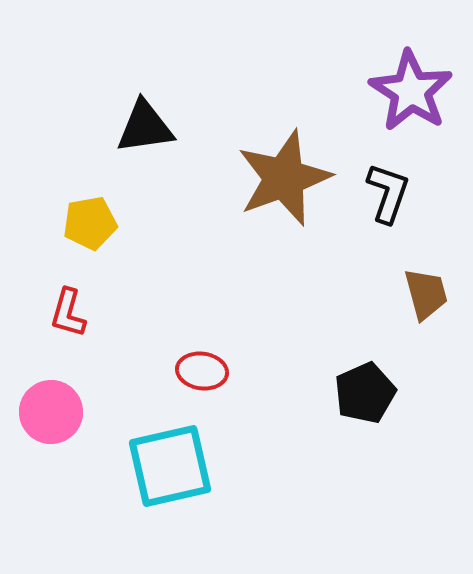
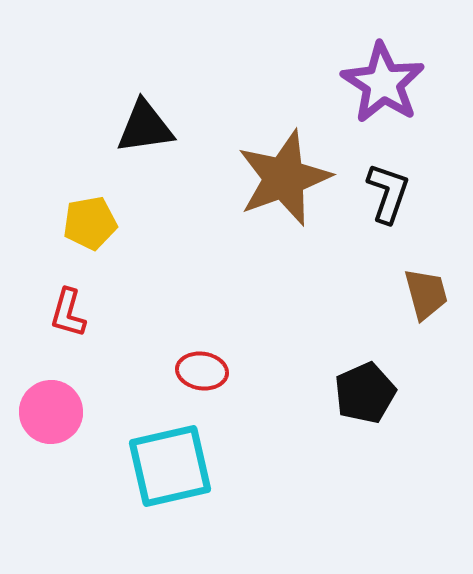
purple star: moved 28 px left, 8 px up
